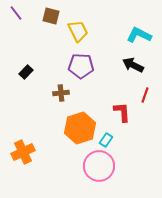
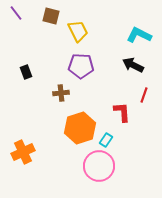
black rectangle: rotated 64 degrees counterclockwise
red line: moved 1 px left
